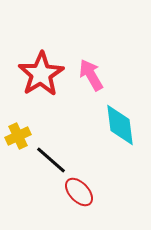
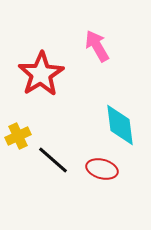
pink arrow: moved 6 px right, 29 px up
black line: moved 2 px right
red ellipse: moved 23 px right, 23 px up; rotated 32 degrees counterclockwise
